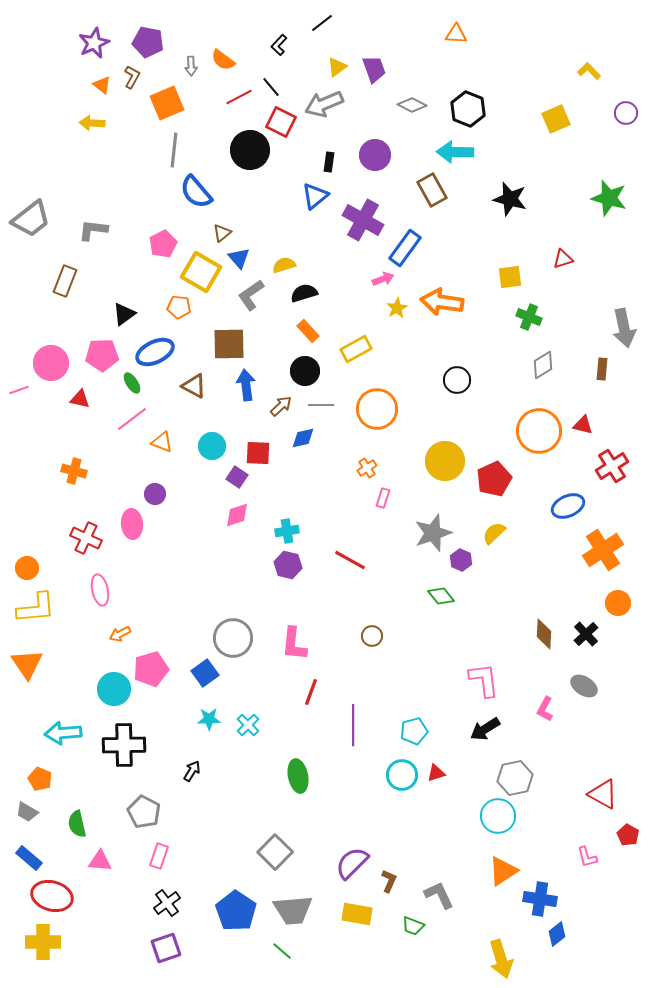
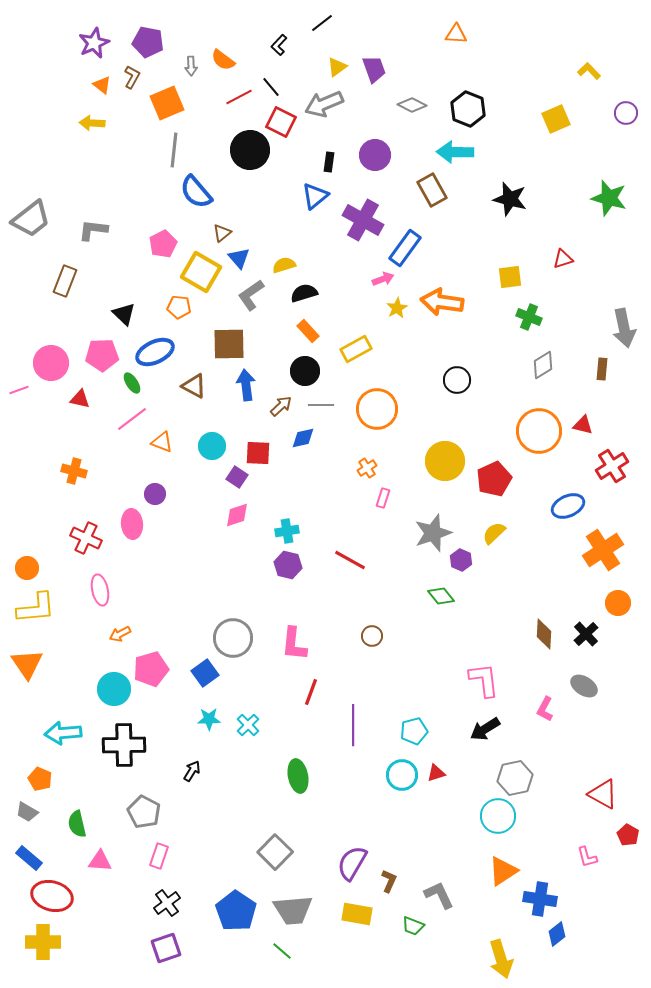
black triangle at (124, 314): rotated 40 degrees counterclockwise
purple semicircle at (352, 863): rotated 15 degrees counterclockwise
